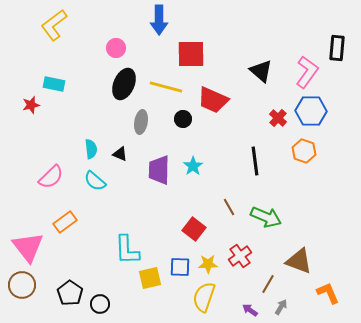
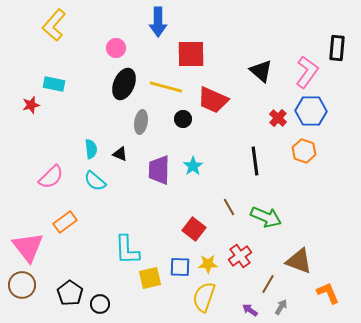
blue arrow at (159, 20): moved 1 px left, 2 px down
yellow L-shape at (54, 25): rotated 12 degrees counterclockwise
